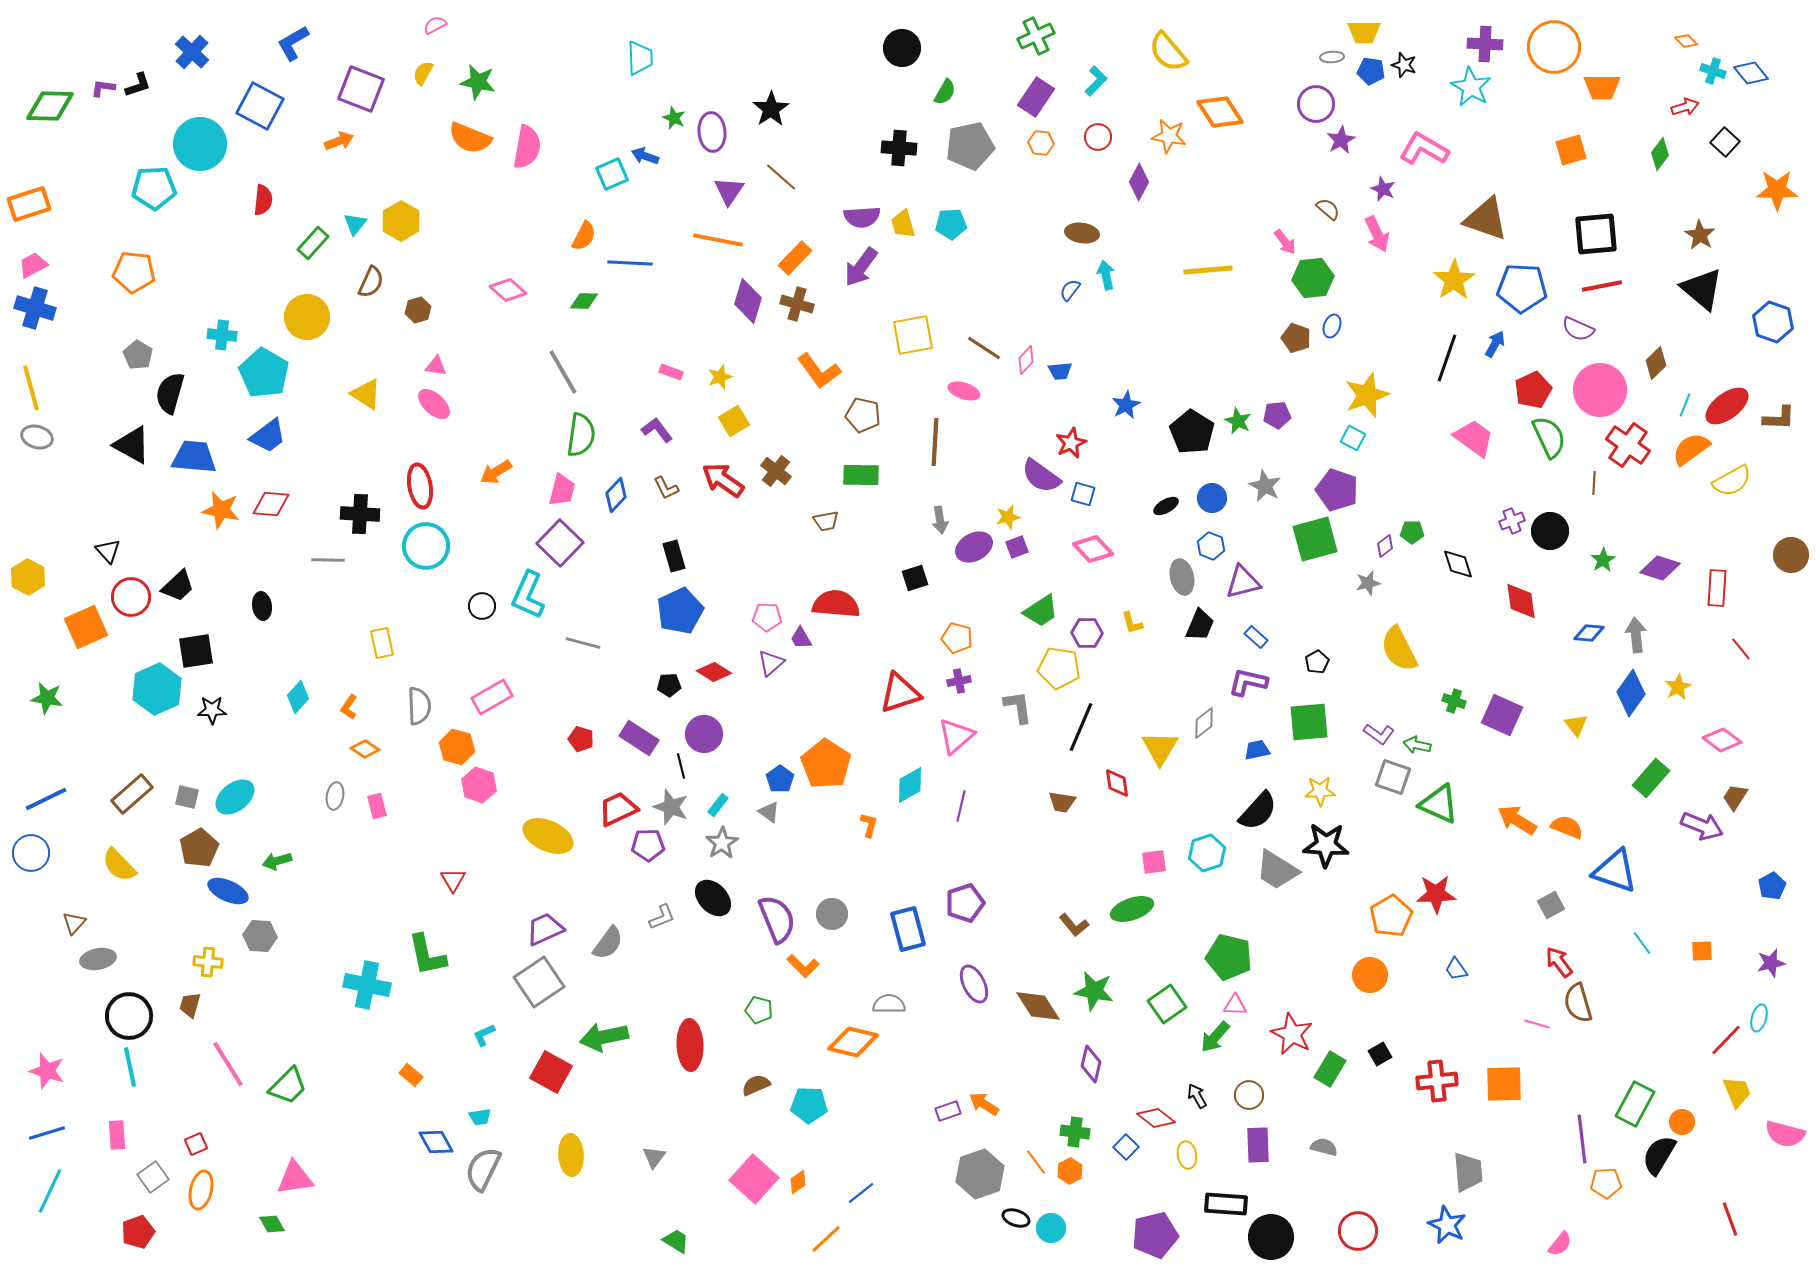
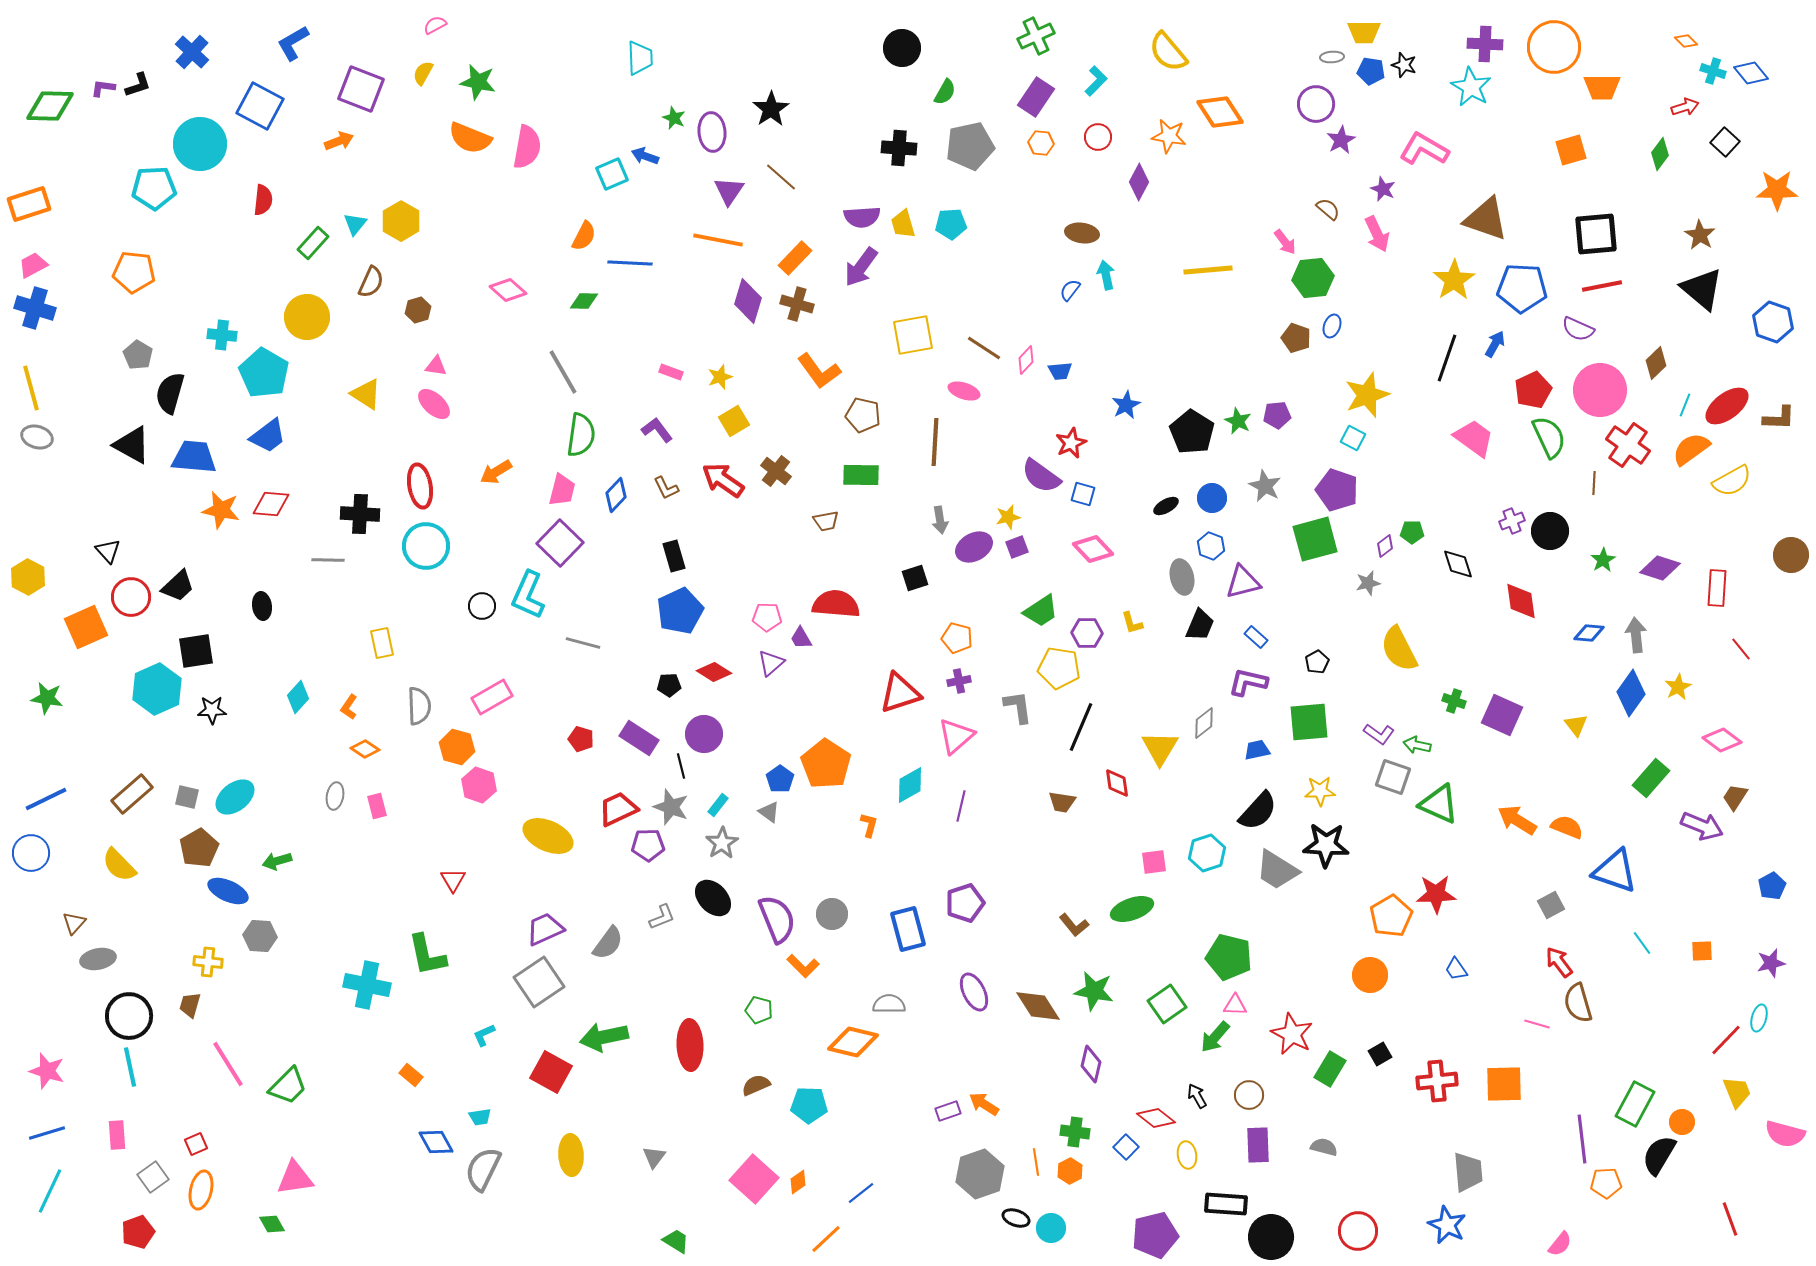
purple ellipse at (974, 984): moved 8 px down
orange line at (1036, 1162): rotated 28 degrees clockwise
